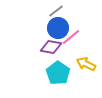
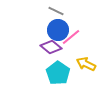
gray line: rotated 63 degrees clockwise
blue circle: moved 2 px down
purple diamond: rotated 30 degrees clockwise
